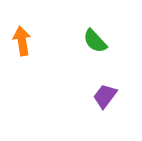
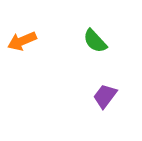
orange arrow: rotated 104 degrees counterclockwise
